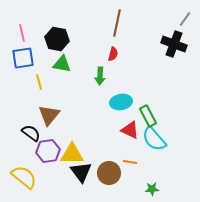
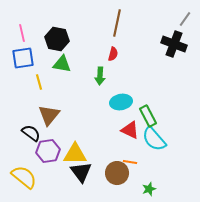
yellow triangle: moved 3 px right
brown circle: moved 8 px right
green star: moved 3 px left; rotated 16 degrees counterclockwise
